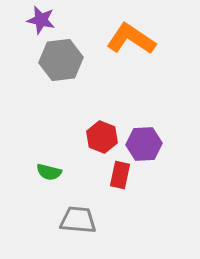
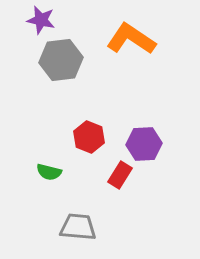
red hexagon: moved 13 px left
red rectangle: rotated 20 degrees clockwise
gray trapezoid: moved 7 px down
